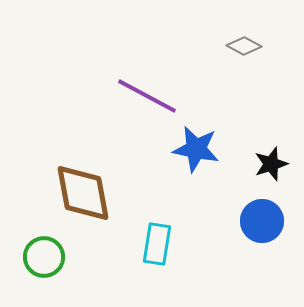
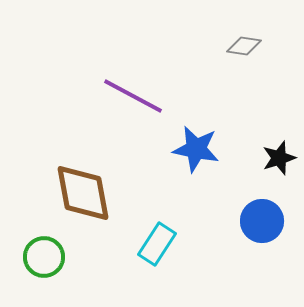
gray diamond: rotated 20 degrees counterclockwise
purple line: moved 14 px left
black star: moved 8 px right, 6 px up
cyan rectangle: rotated 24 degrees clockwise
